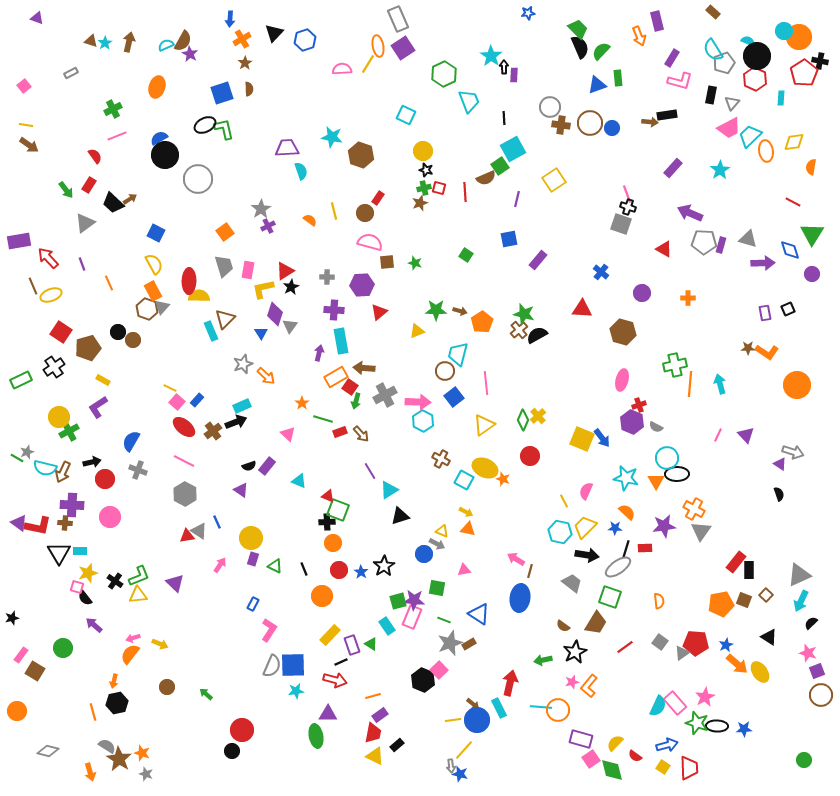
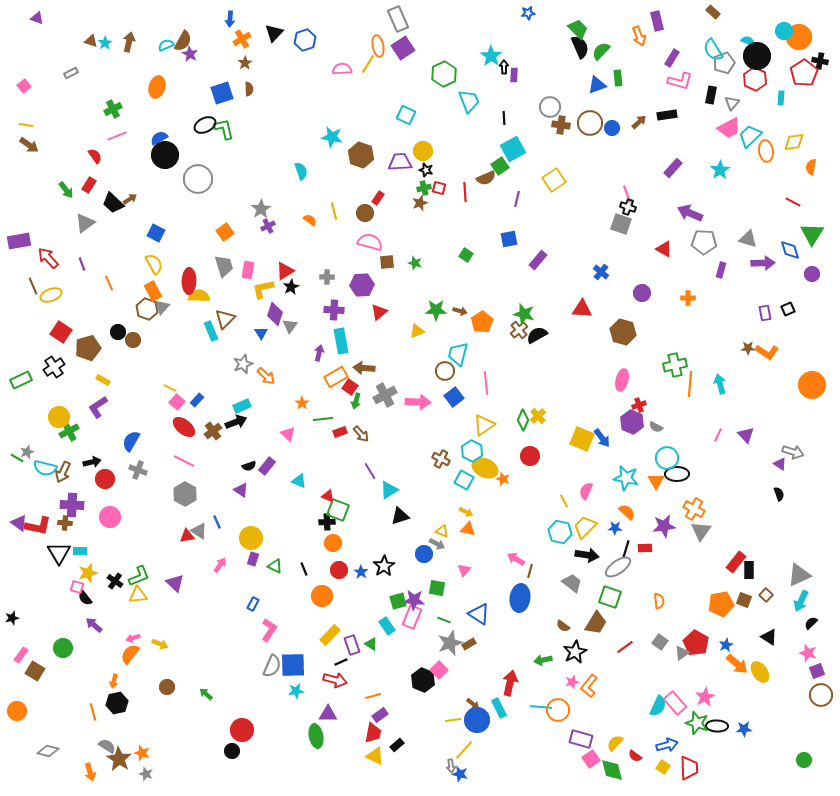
brown arrow at (650, 122): moved 11 px left; rotated 49 degrees counterclockwise
purple trapezoid at (287, 148): moved 113 px right, 14 px down
purple rectangle at (721, 245): moved 25 px down
orange circle at (797, 385): moved 15 px right
green line at (323, 419): rotated 24 degrees counterclockwise
cyan hexagon at (423, 421): moved 49 px right, 30 px down
pink triangle at (464, 570): rotated 40 degrees counterclockwise
red pentagon at (696, 643): rotated 25 degrees clockwise
